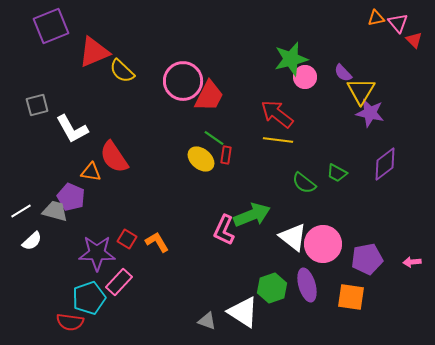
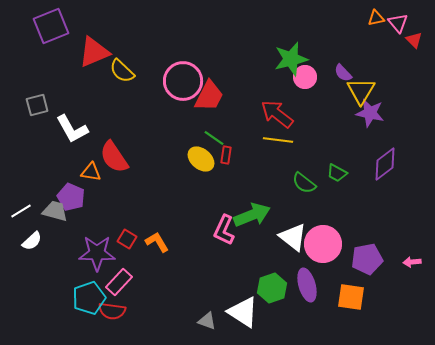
red semicircle at (70, 322): moved 42 px right, 11 px up
